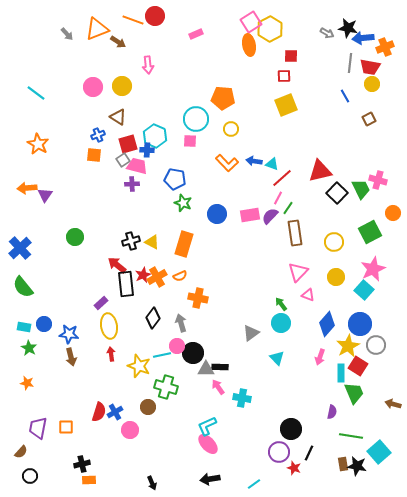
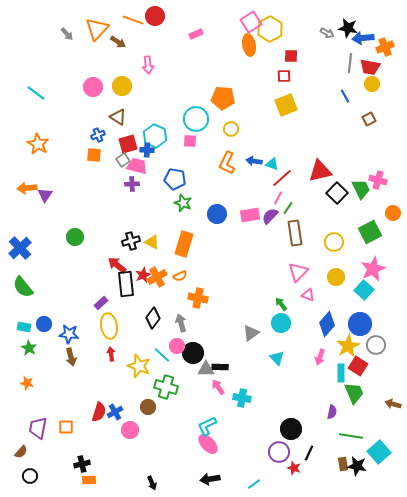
orange triangle at (97, 29): rotated 25 degrees counterclockwise
orange L-shape at (227, 163): rotated 70 degrees clockwise
cyan line at (162, 355): rotated 54 degrees clockwise
